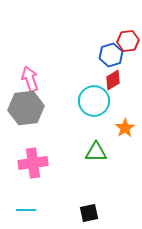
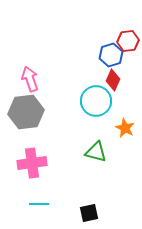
red diamond: rotated 35 degrees counterclockwise
cyan circle: moved 2 px right
gray hexagon: moved 4 px down
orange star: rotated 12 degrees counterclockwise
green triangle: rotated 15 degrees clockwise
pink cross: moved 1 px left
cyan line: moved 13 px right, 6 px up
